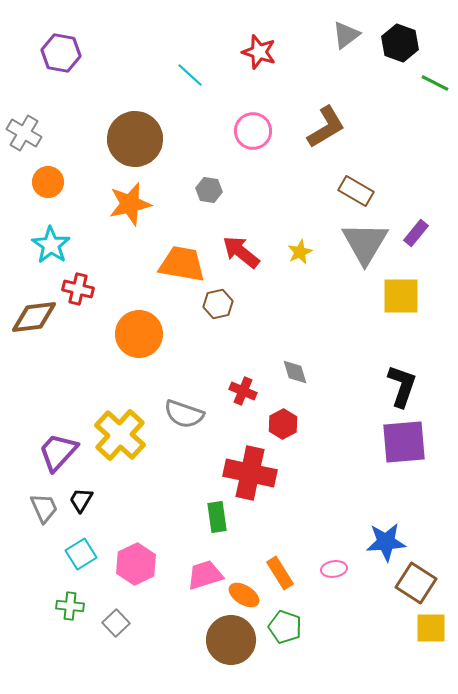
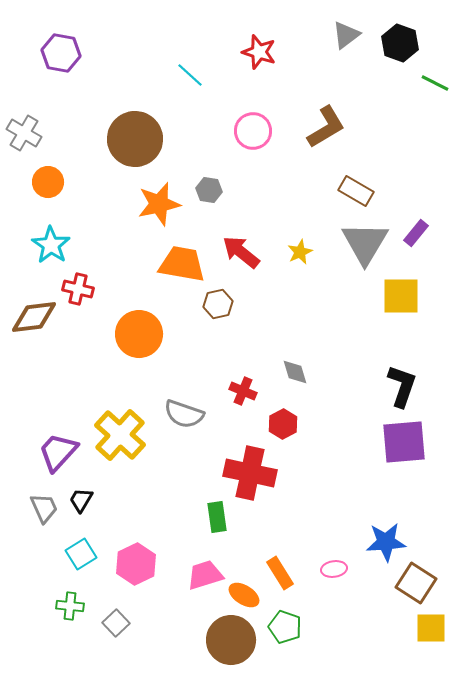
orange star at (130, 204): moved 29 px right
